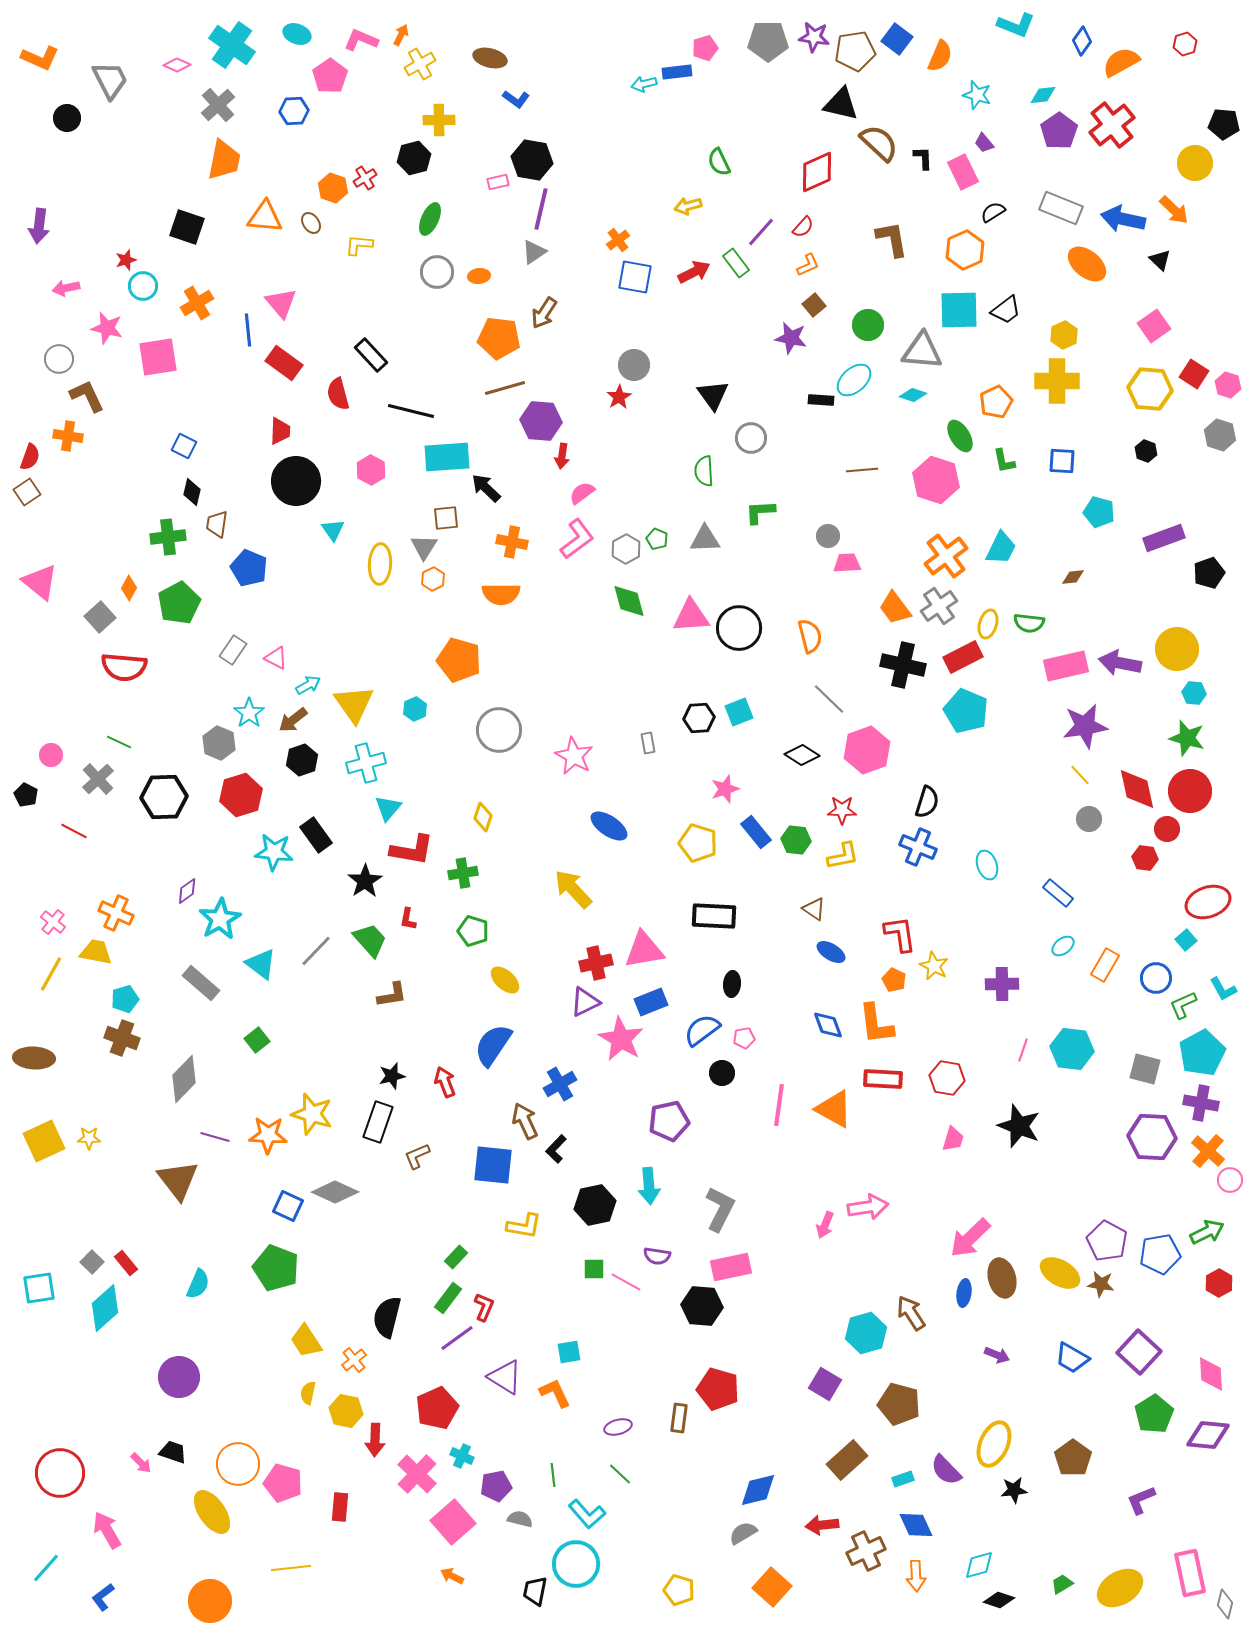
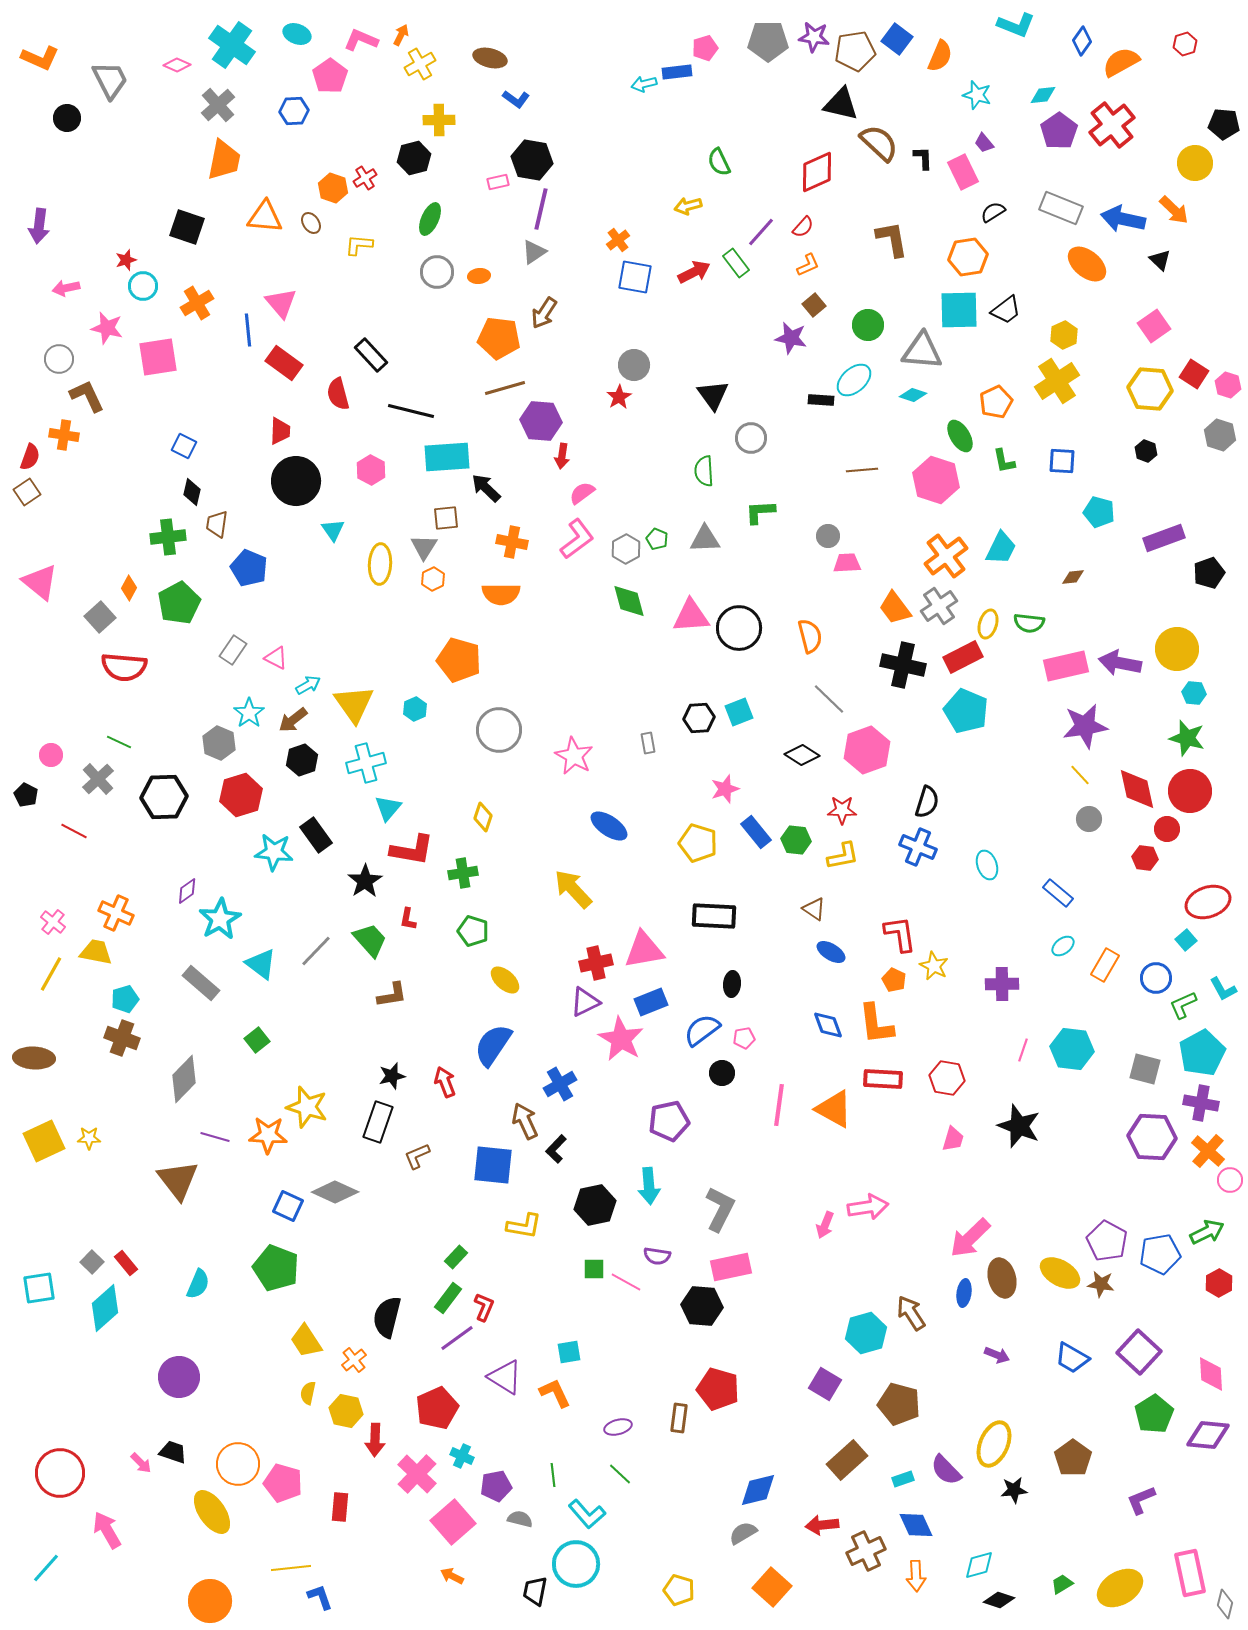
orange hexagon at (965, 250): moved 3 px right, 7 px down; rotated 15 degrees clockwise
yellow cross at (1057, 381): rotated 33 degrees counterclockwise
orange cross at (68, 436): moved 4 px left, 1 px up
yellow star at (312, 1114): moved 5 px left, 7 px up
blue L-shape at (103, 1597): moved 217 px right; rotated 108 degrees clockwise
